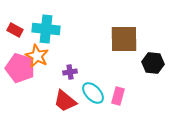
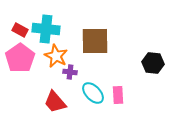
red rectangle: moved 5 px right
brown square: moved 29 px left, 2 px down
orange star: moved 19 px right
pink pentagon: moved 10 px up; rotated 20 degrees clockwise
purple cross: rotated 16 degrees clockwise
pink rectangle: moved 1 px up; rotated 18 degrees counterclockwise
red trapezoid: moved 10 px left, 1 px down; rotated 10 degrees clockwise
